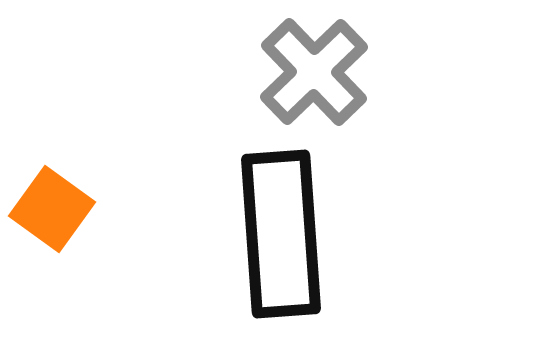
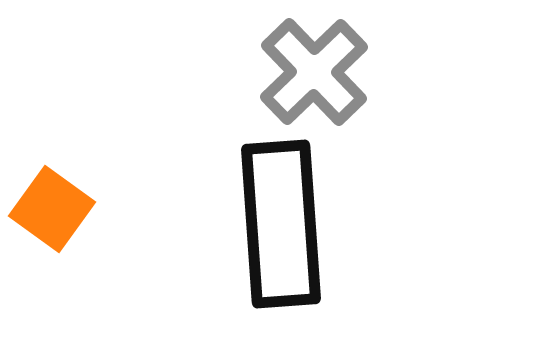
black rectangle: moved 10 px up
